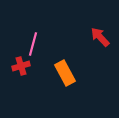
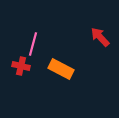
red cross: rotated 30 degrees clockwise
orange rectangle: moved 4 px left, 4 px up; rotated 35 degrees counterclockwise
